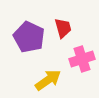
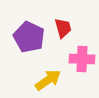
pink cross: rotated 20 degrees clockwise
